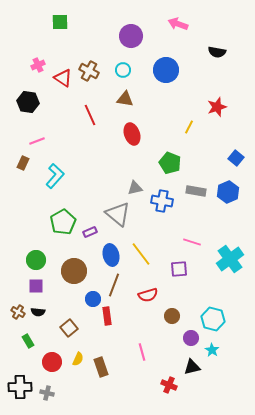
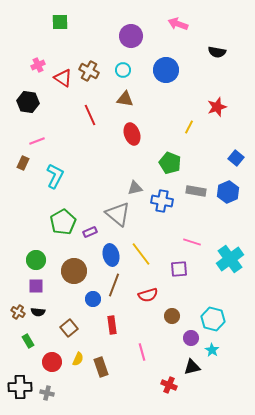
cyan L-shape at (55, 176): rotated 15 degrees counterclockwise
red rectangle at (107, 316): moved 5 px right, 9 px down
